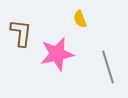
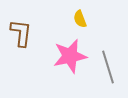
pink star: moved 13 px right, 2 px down
